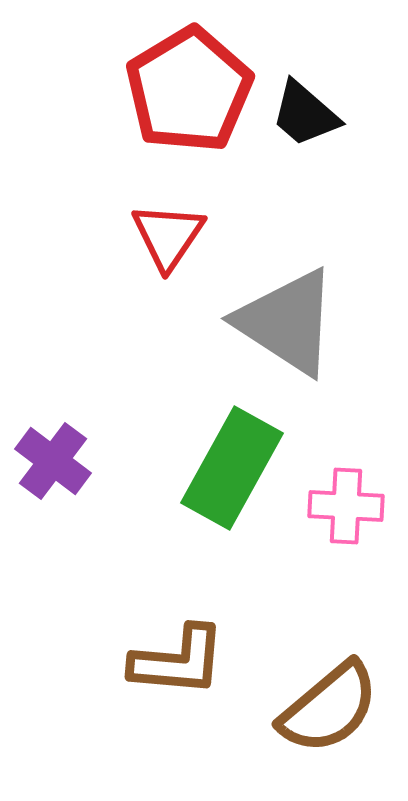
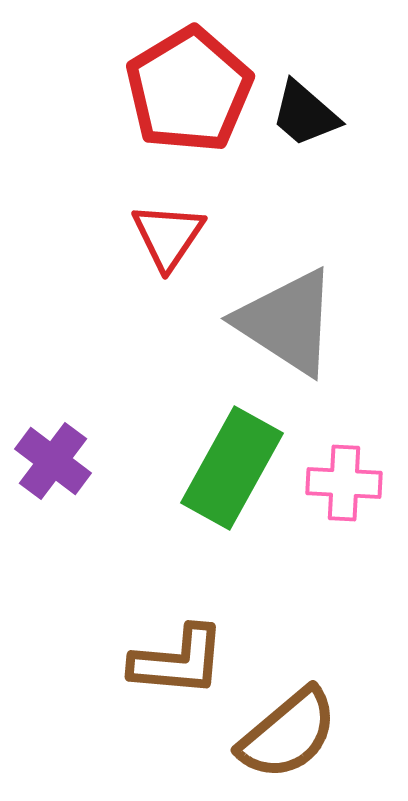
pink cross: moved 2 px left, 23 px up
brown semicircle: moved 41 px left, 26 px down
